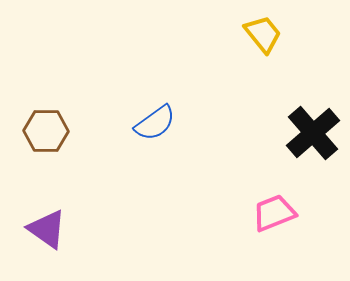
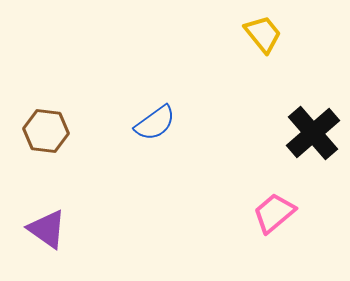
brown hexagon: rotated 6 degrees clockwise
pink trapezoid: rotated 18 degrees counterclockwise
